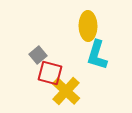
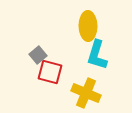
red square: moved 1 px up
yellow cross: moved 20 px right, 2 px down; rotated 20 degrees counterclockwise
